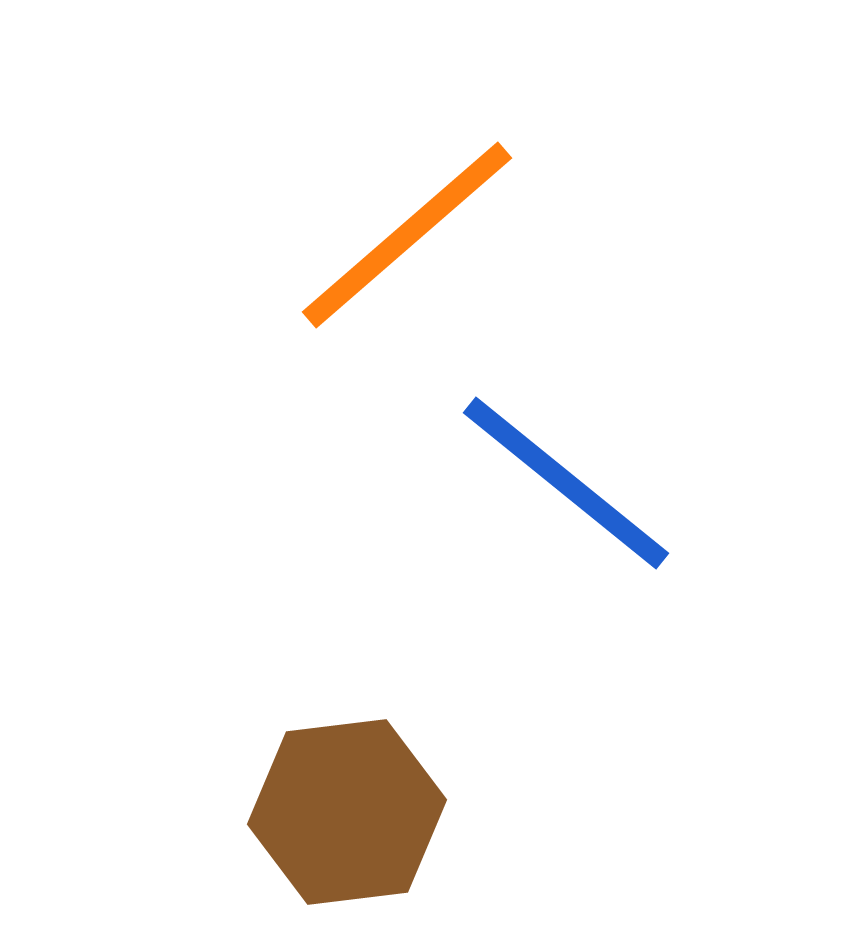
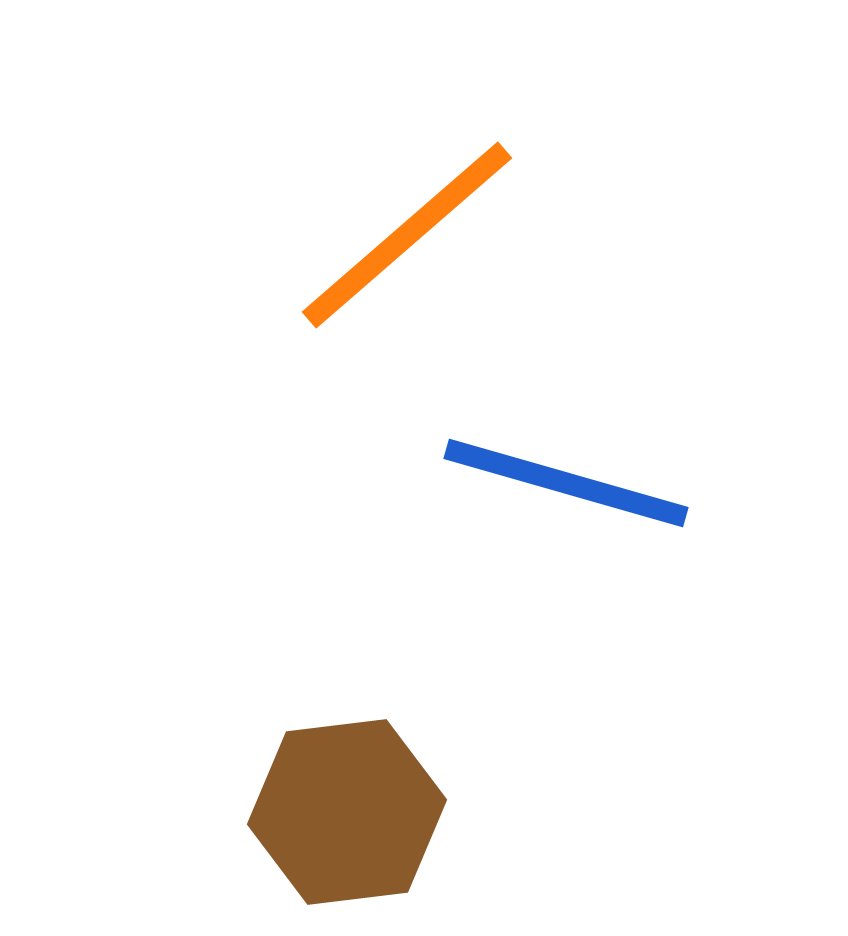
blue line: rotated 23 degrees counterclockwise
